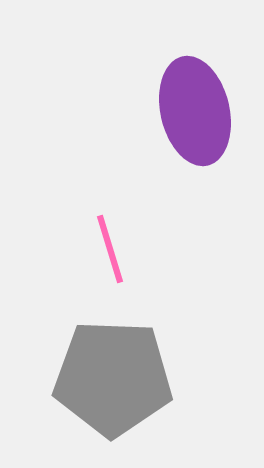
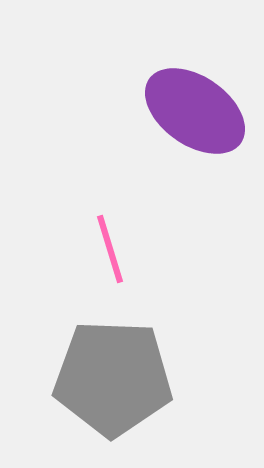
purple ellipse: rotated 42 degrees counterclockwise
